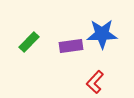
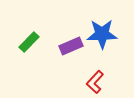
purple rectangle: rotated 15 degrees counterclockwise
